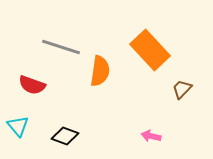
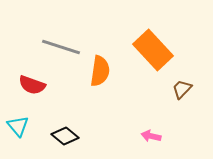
orange rectangle: moved 3 px right
black diamond: rotated 20 degrees clockwise
